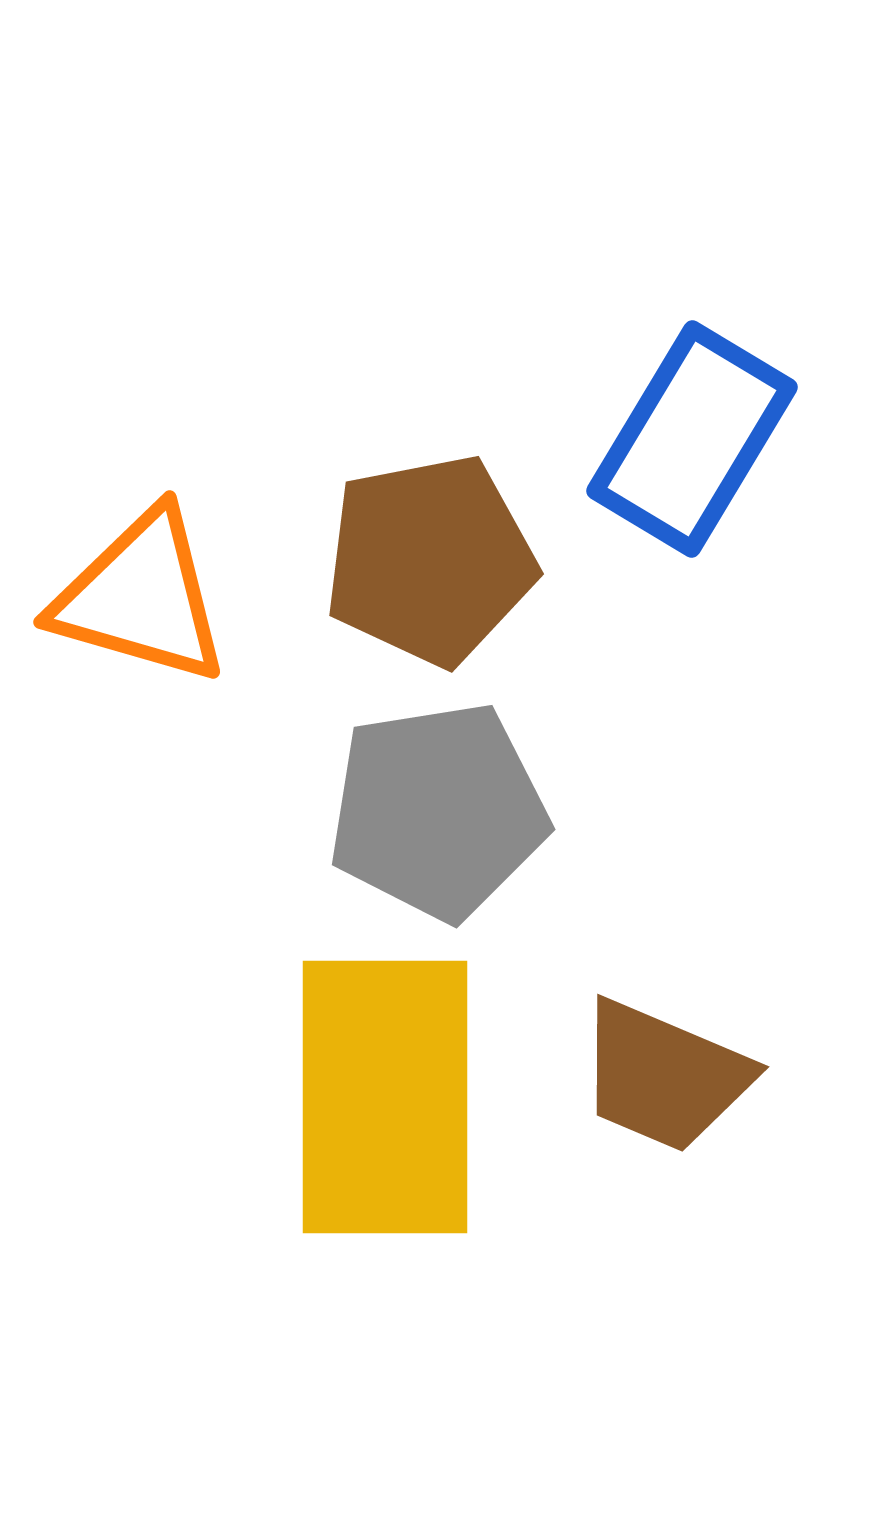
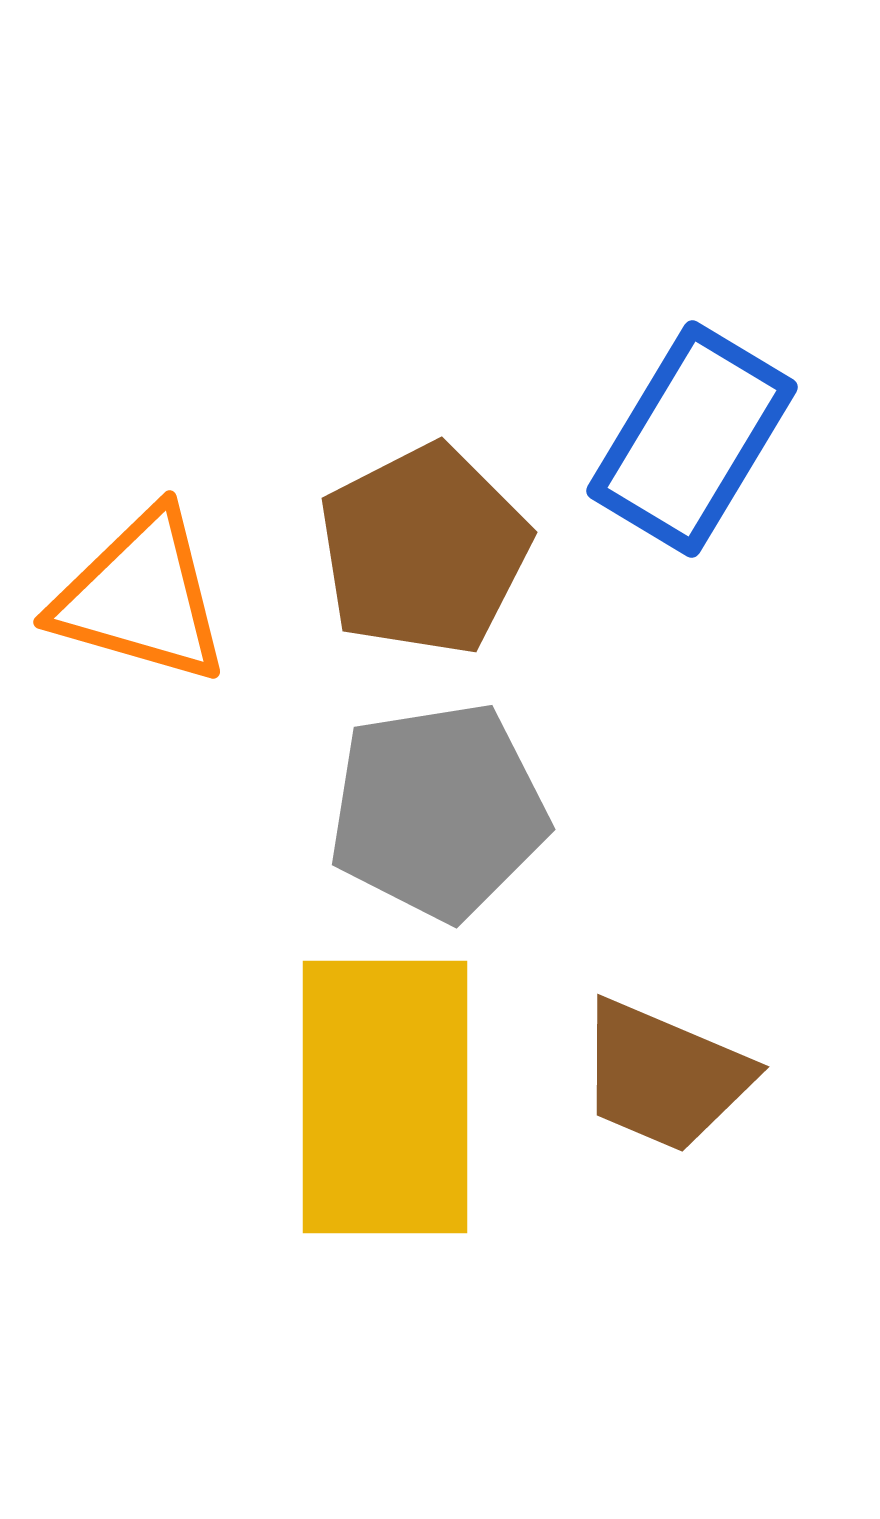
brown pentagon: moved 6 px left, 10 px up; rotated 16 degrees counterclockwise
